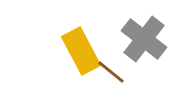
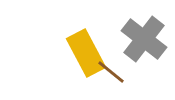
yellow rectangle: moved 5 px right, 2 px down
